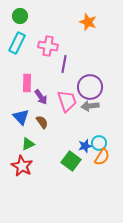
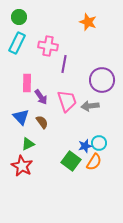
green circle: moved 1 px left, 1 px down
purple circle: moved 12 px right, 7 px up
orange semicircle: moved 8 px left, 5 px down
